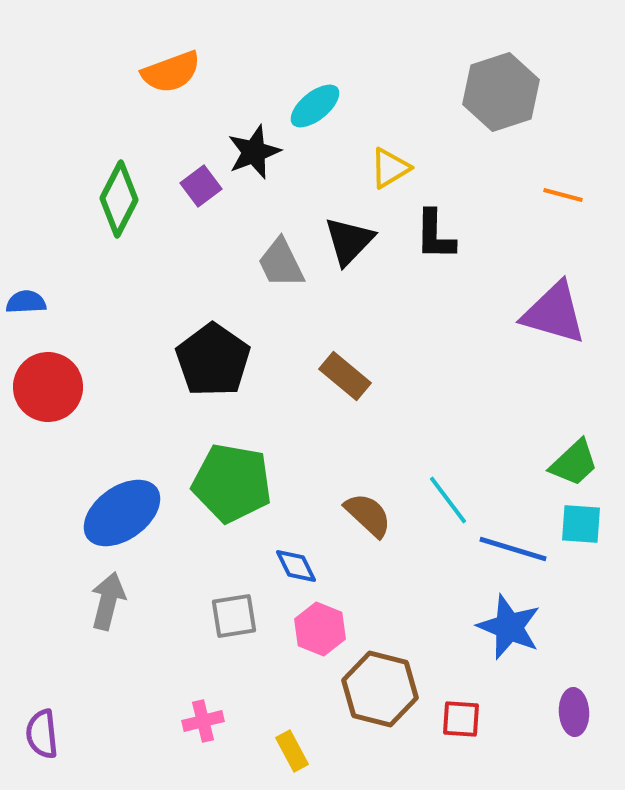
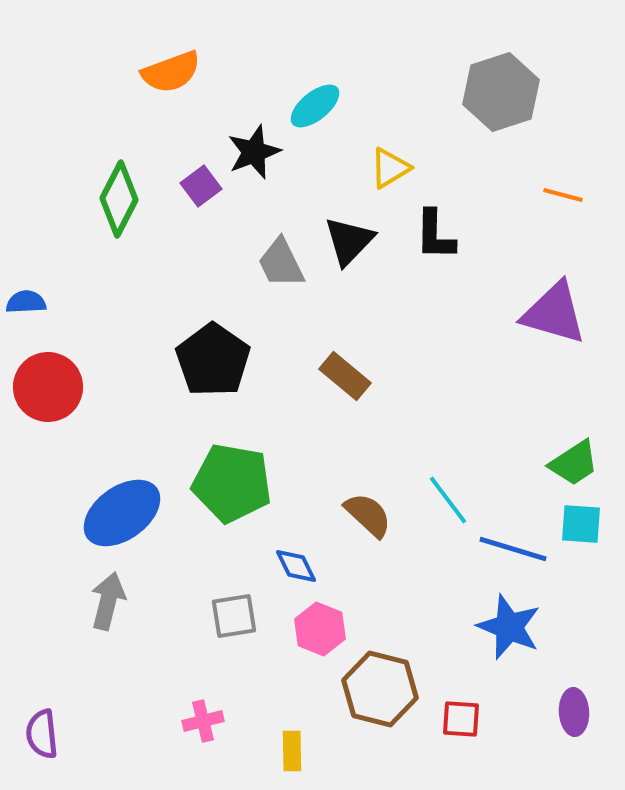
green trapezoid: rotated 10 degrees clockwise
yellow rectangle: rotated 27 degrees clockwise
